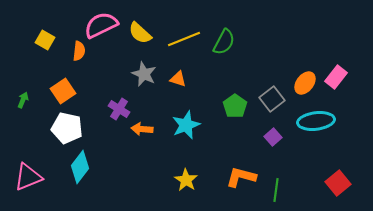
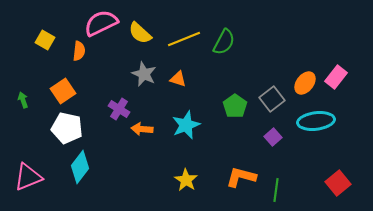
pink semicircle: moved 2 px up
green arrow: rotated 42 degrees counterclockwise
